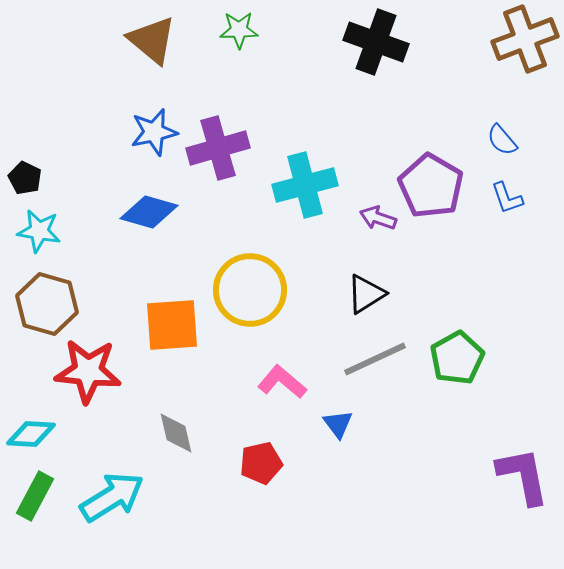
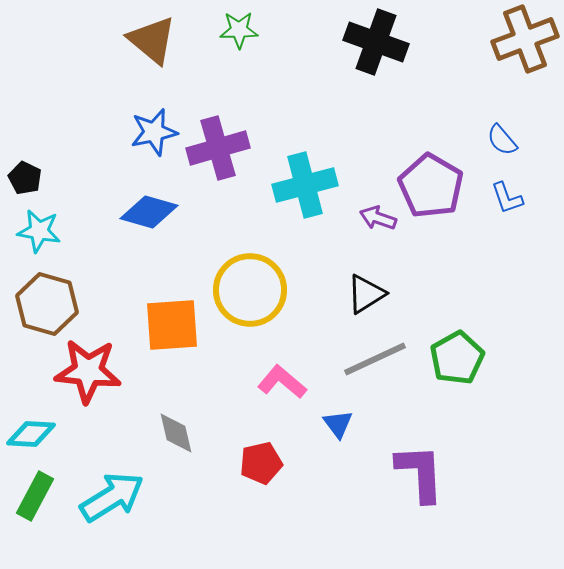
purple L-shape: moved 103 px left, 3 px up; rotated 8 degrees clockwise
